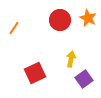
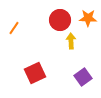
orange star: rotated 24 degrees counterclockwise
yellow arrow: moved 18 px up; rotated 14 degrees counterclockwise
purple square: moved 1 px left, 2 px up
